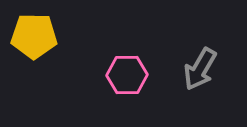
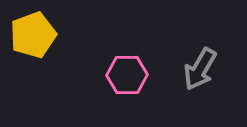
yellow pentagon: moved 1 px left, 1 px up; rotated 21 degrees counterclockwise
